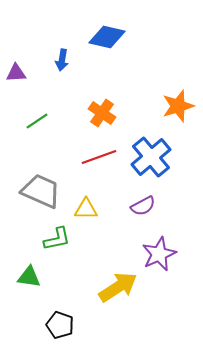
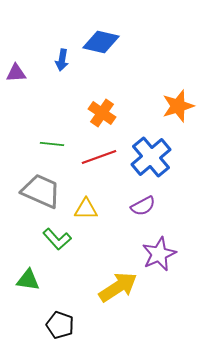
blue diamond: moved 6 px left, 5 px down
green line: moved 15 px right, 23 px down; rotated 40 degrees clockwise
green L-shape: rotated 60 degrees clockwise
green triangle: moved 1 px left, 3 px down
